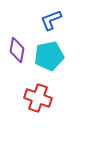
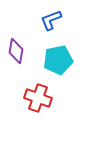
purple diamond: moved 1 px left, 1 px down
cyan pentagon: moved 9 px right, 4 px down
